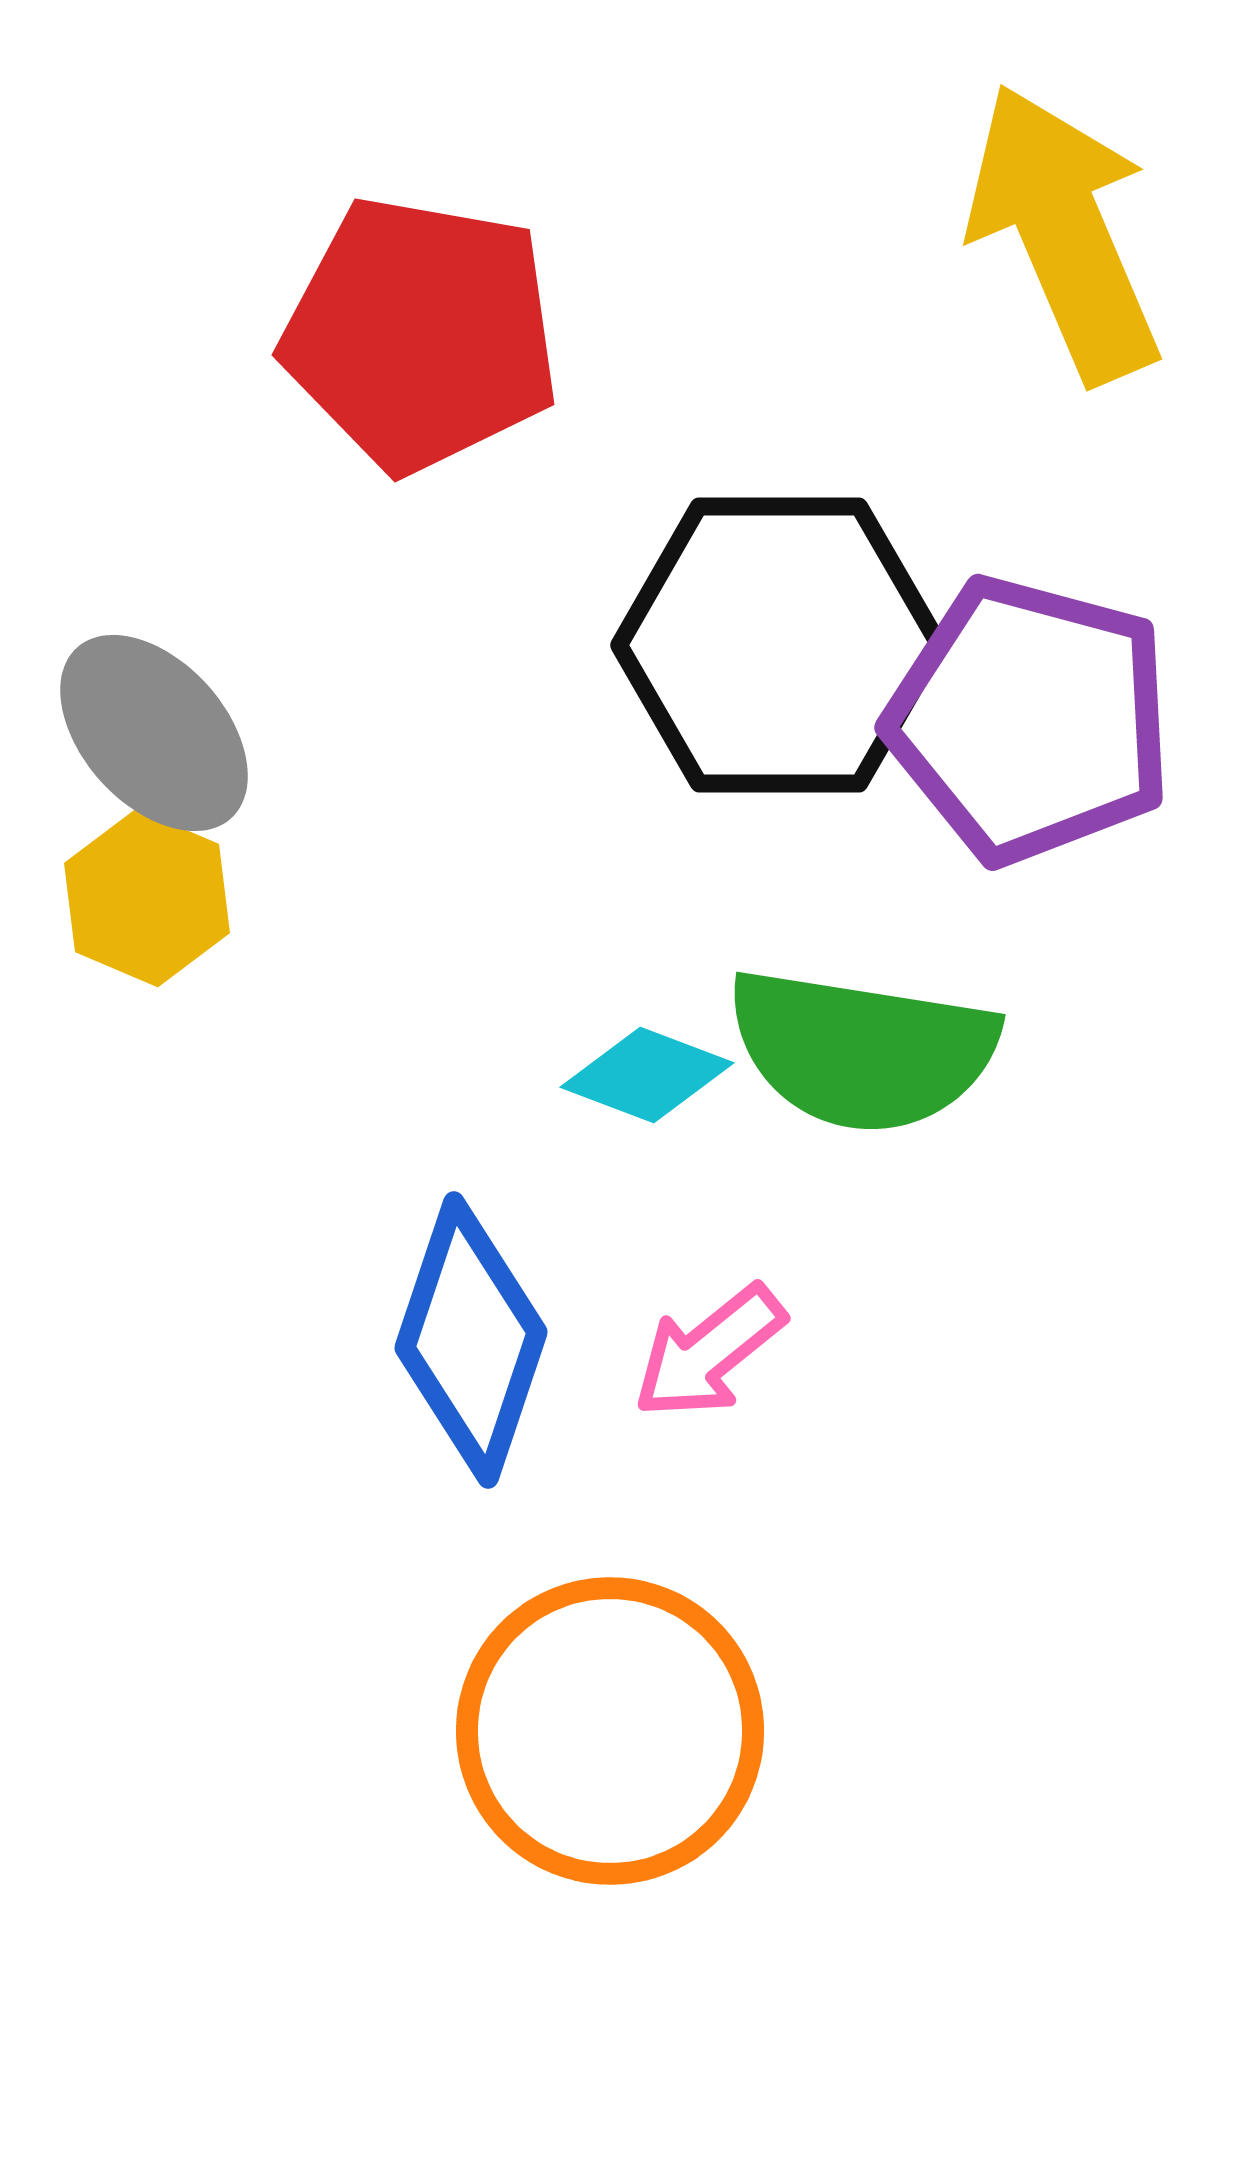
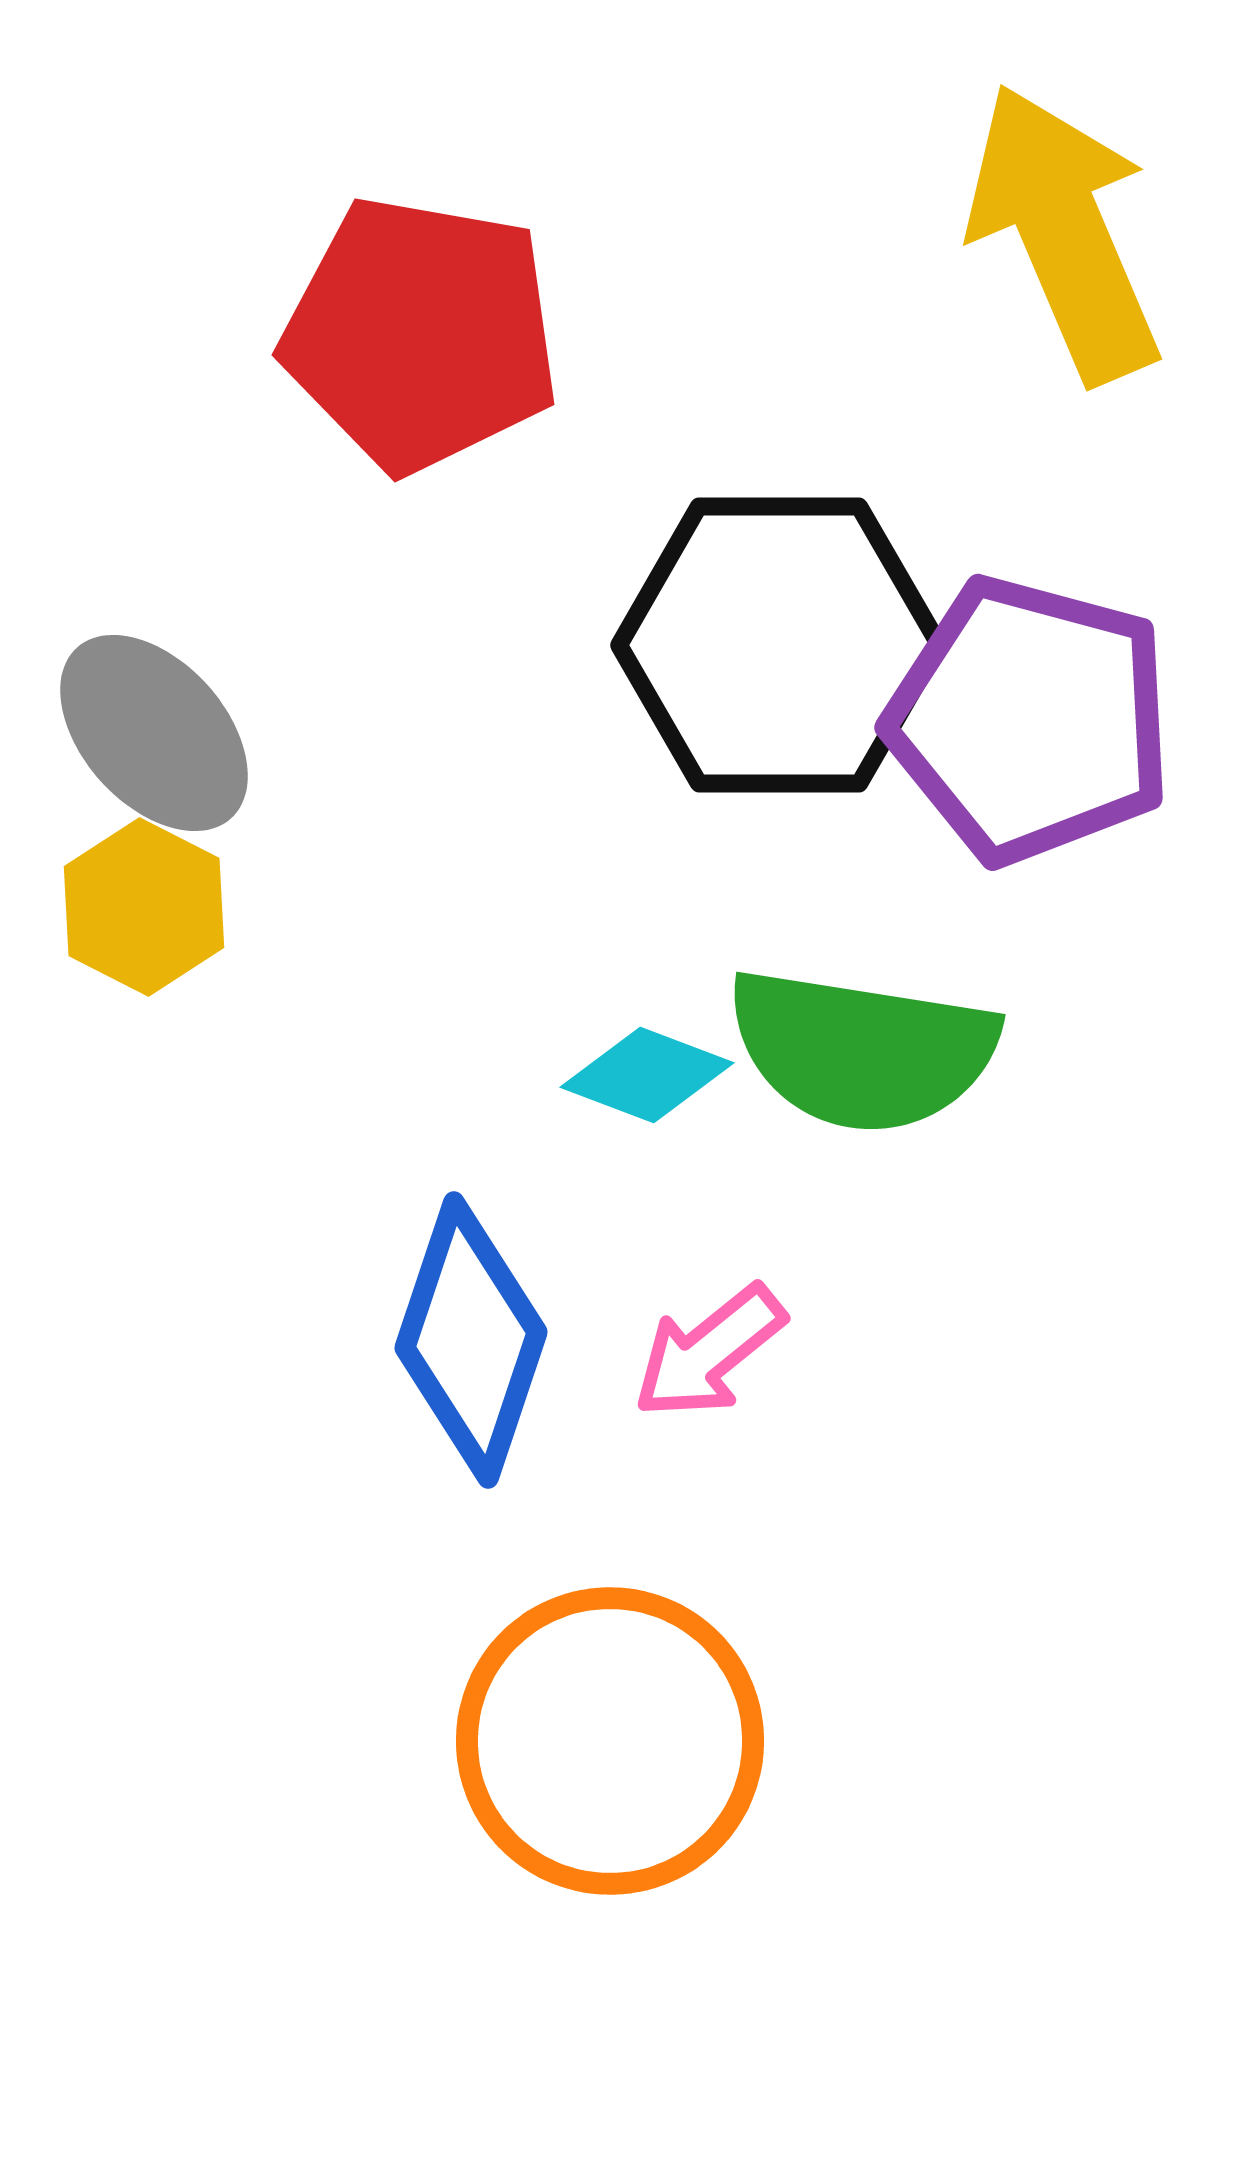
yellow hexagon: moved 3 px left, 9 px down; rotated 4 degrees clockwise
orange circle: moved 10 px down
